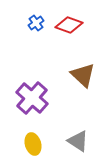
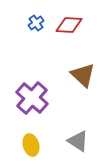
red diamond: rotated 16 degrees counterclockwise
yellow ellipse: moved 2 px left, 1 px down
